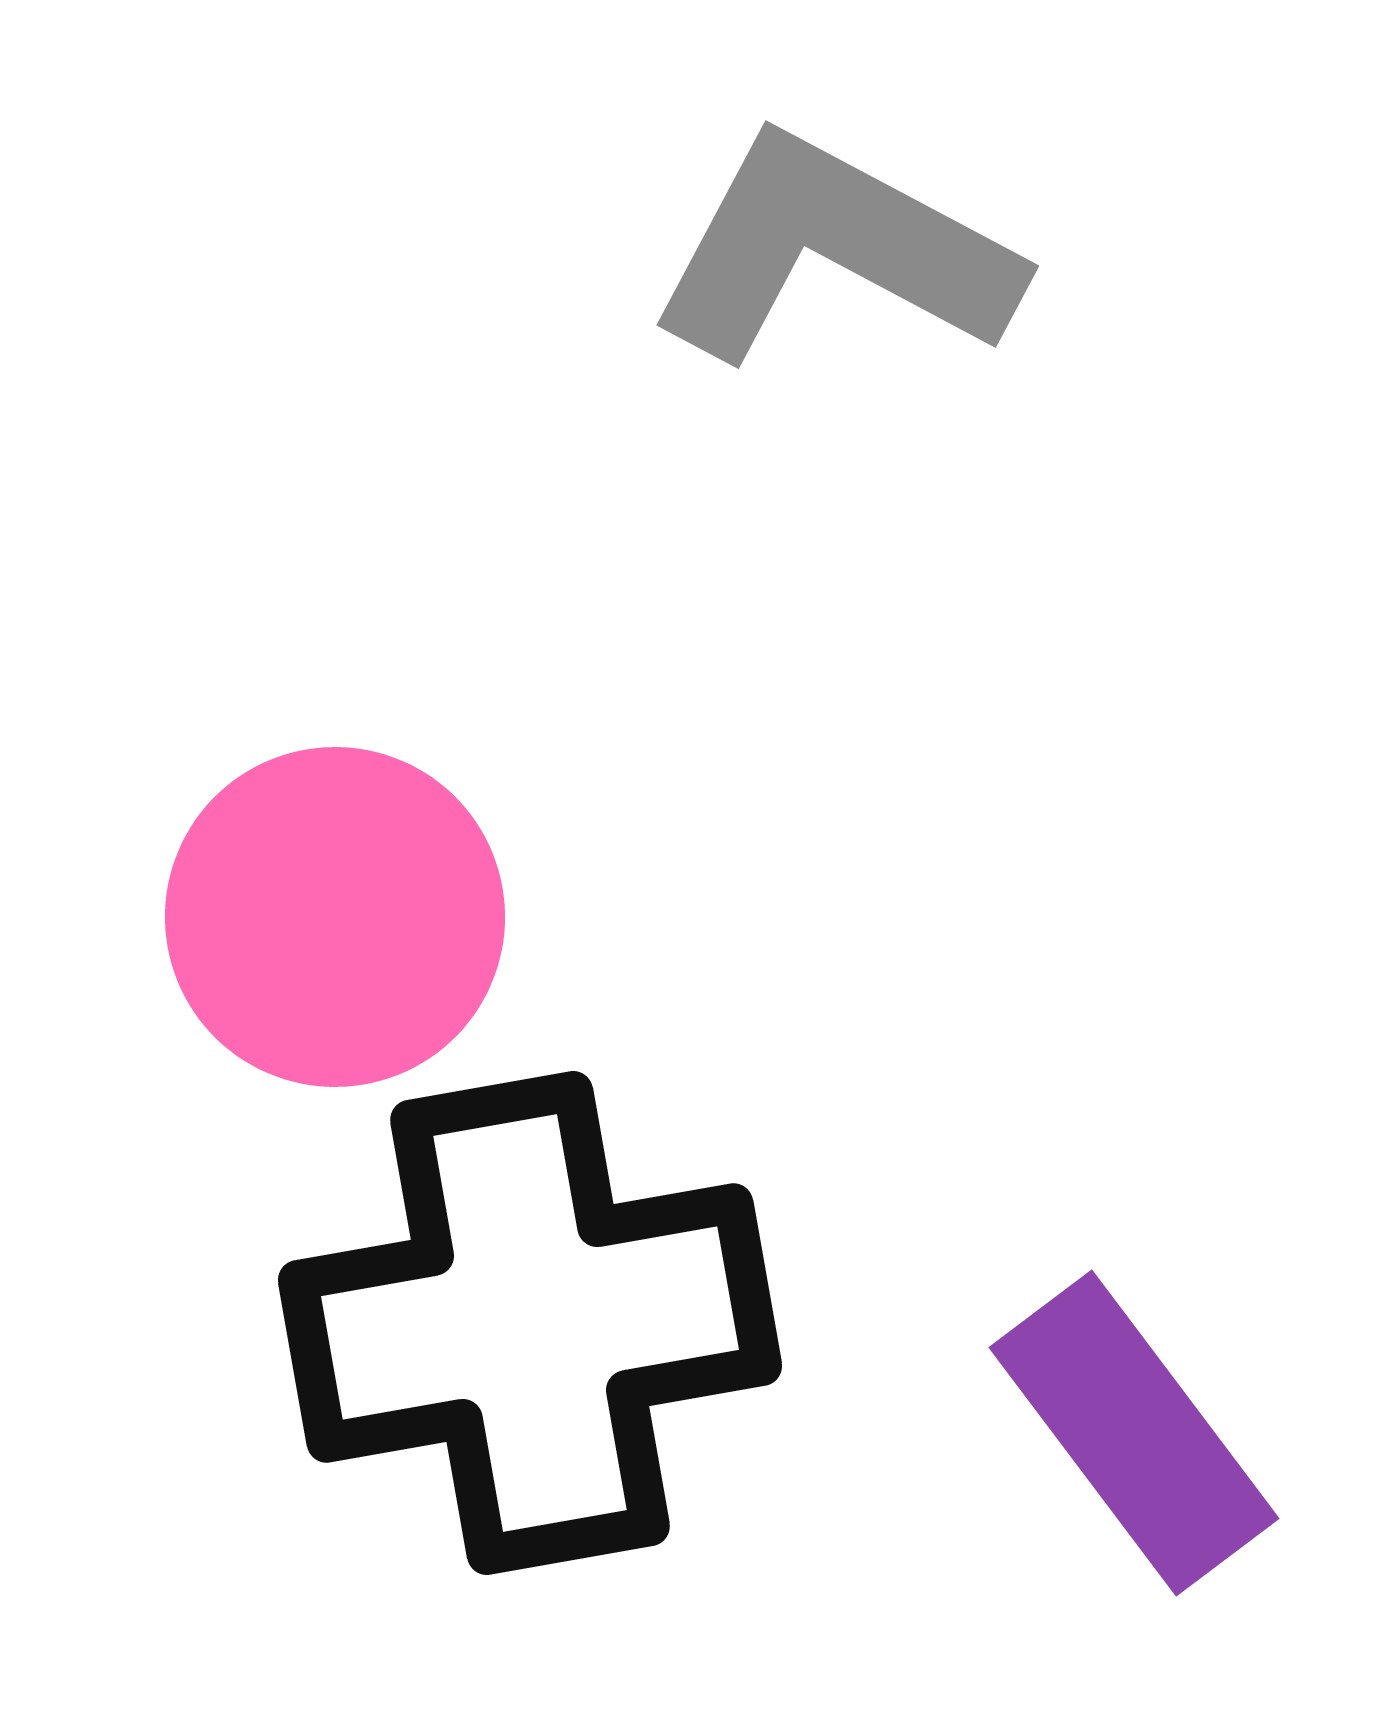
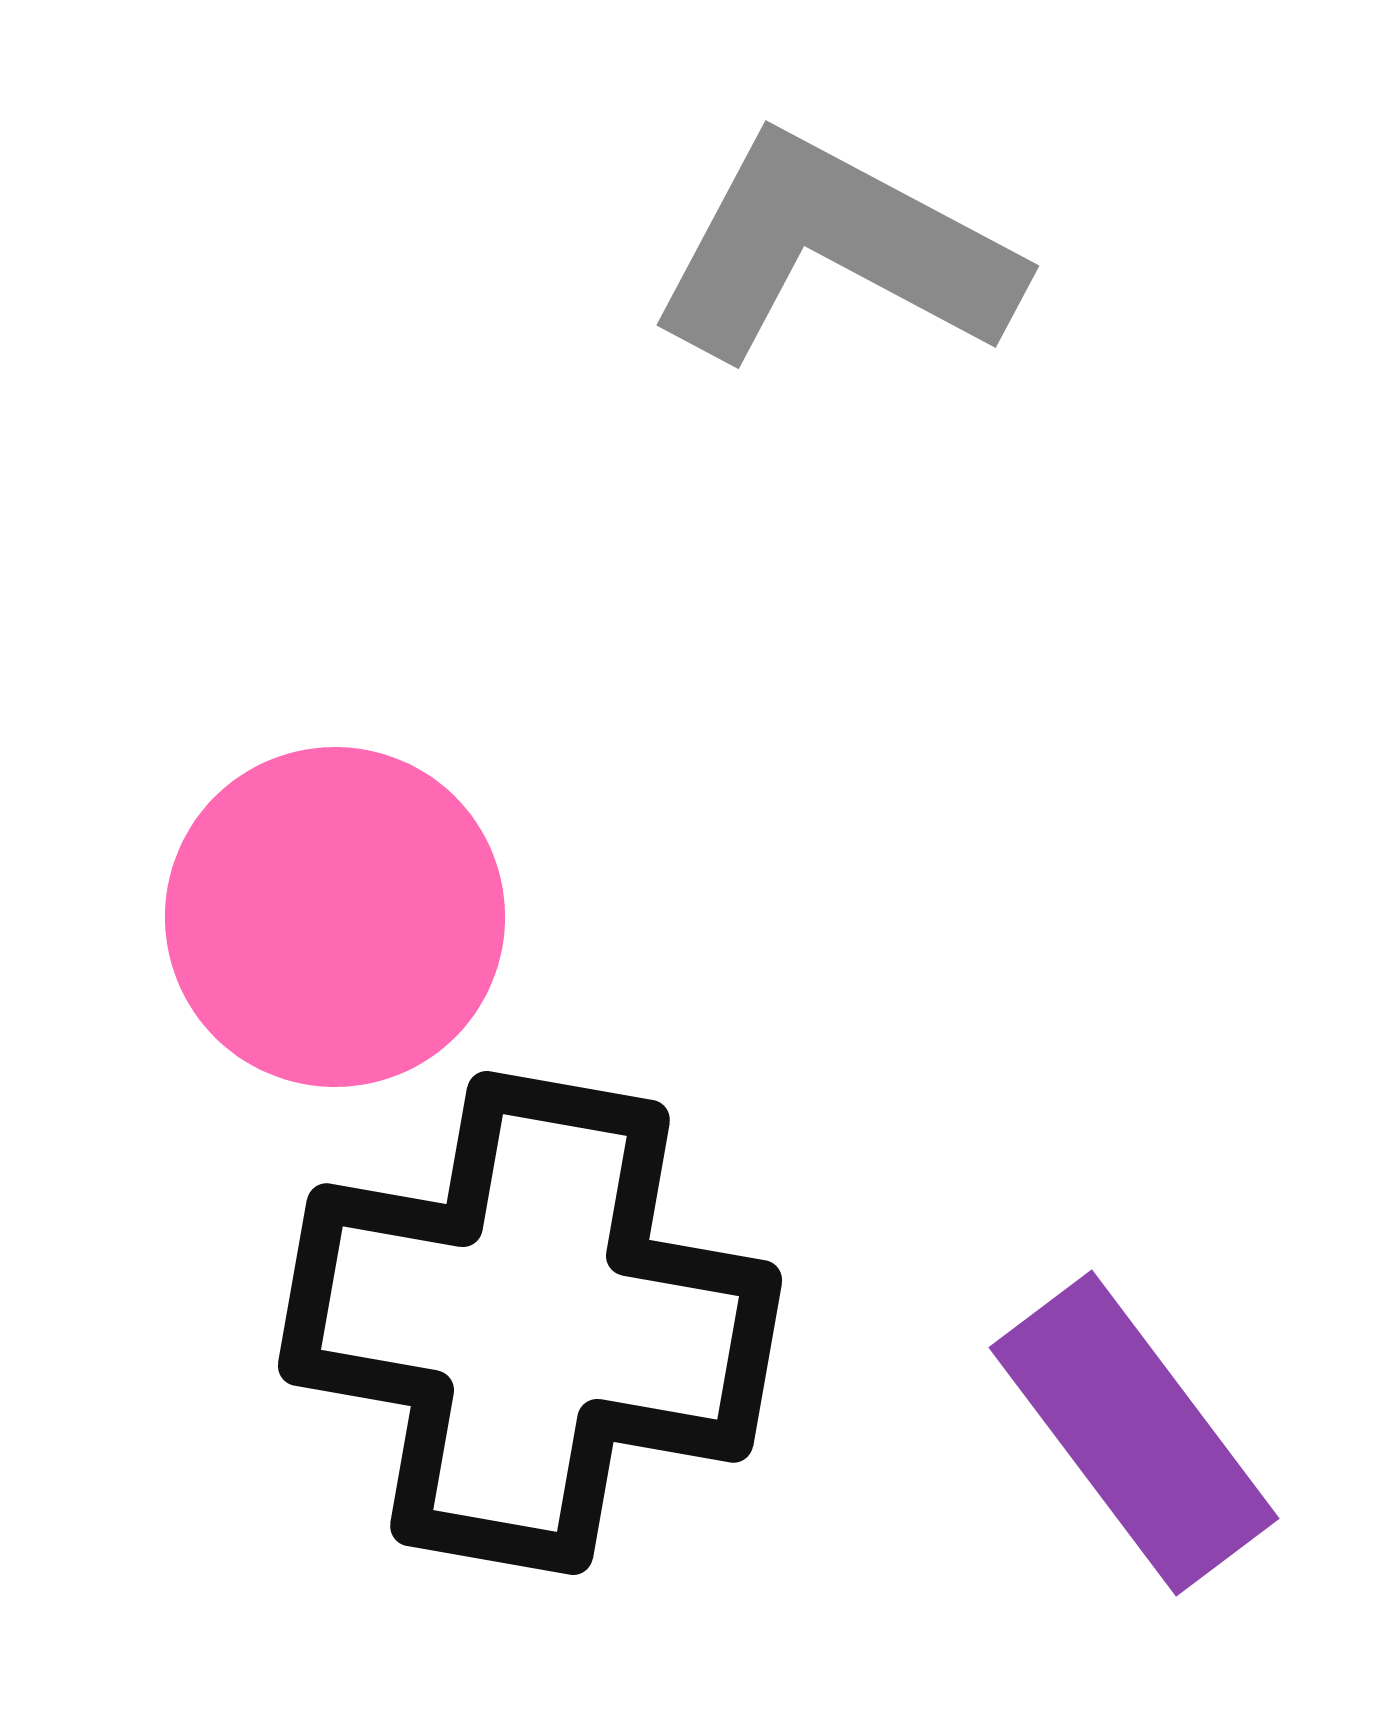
black cross: rotated 20 degrees clockwise
